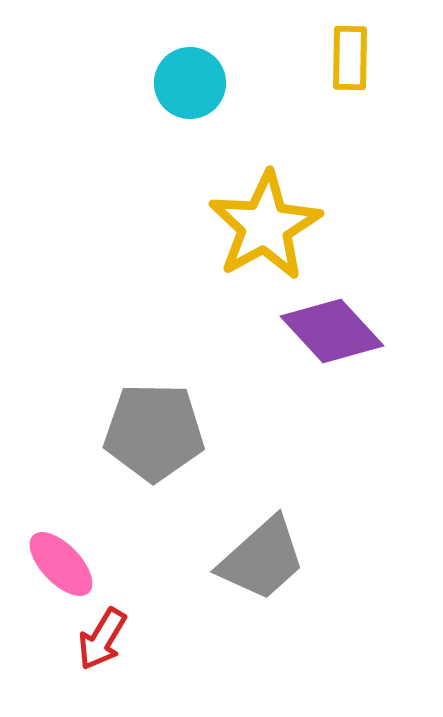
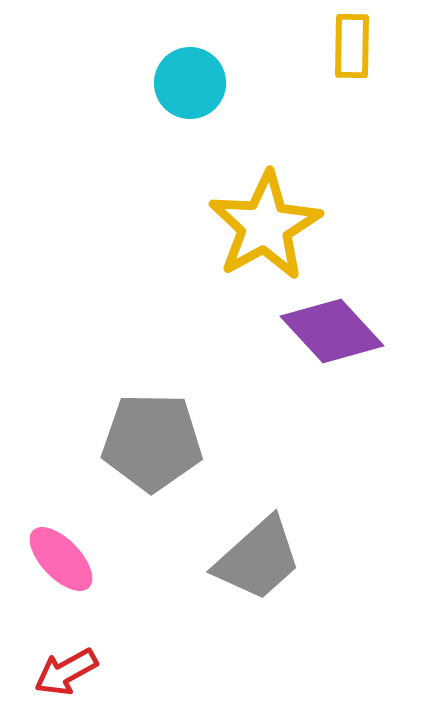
yellow rectangle: moved 2 px right, 12 px up
gray pentagon: moved 2 px left, 10 px down
gray trapezoid: moved 4 px left
pink ellipse: moved 5 px up
red arrow: moved 36 px left, 33 px down; rotated 30 degrees clockwise
